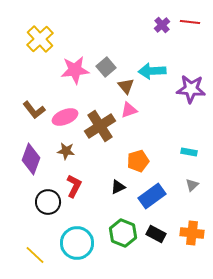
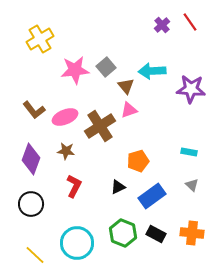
red line: rotated 48 degrees clockwise
yellow cross: rotated 12 degrees clockwise
gray triangle: rotated 32 degrees counterclockwise
black circle: moved 17 px left, 2 px down
